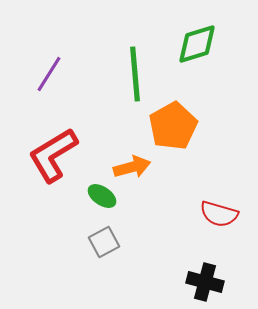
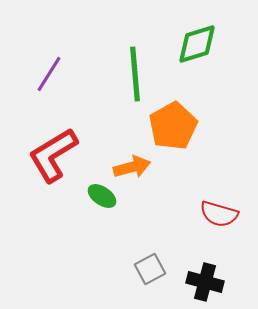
gray square: moved 46 px right, 27 px down
